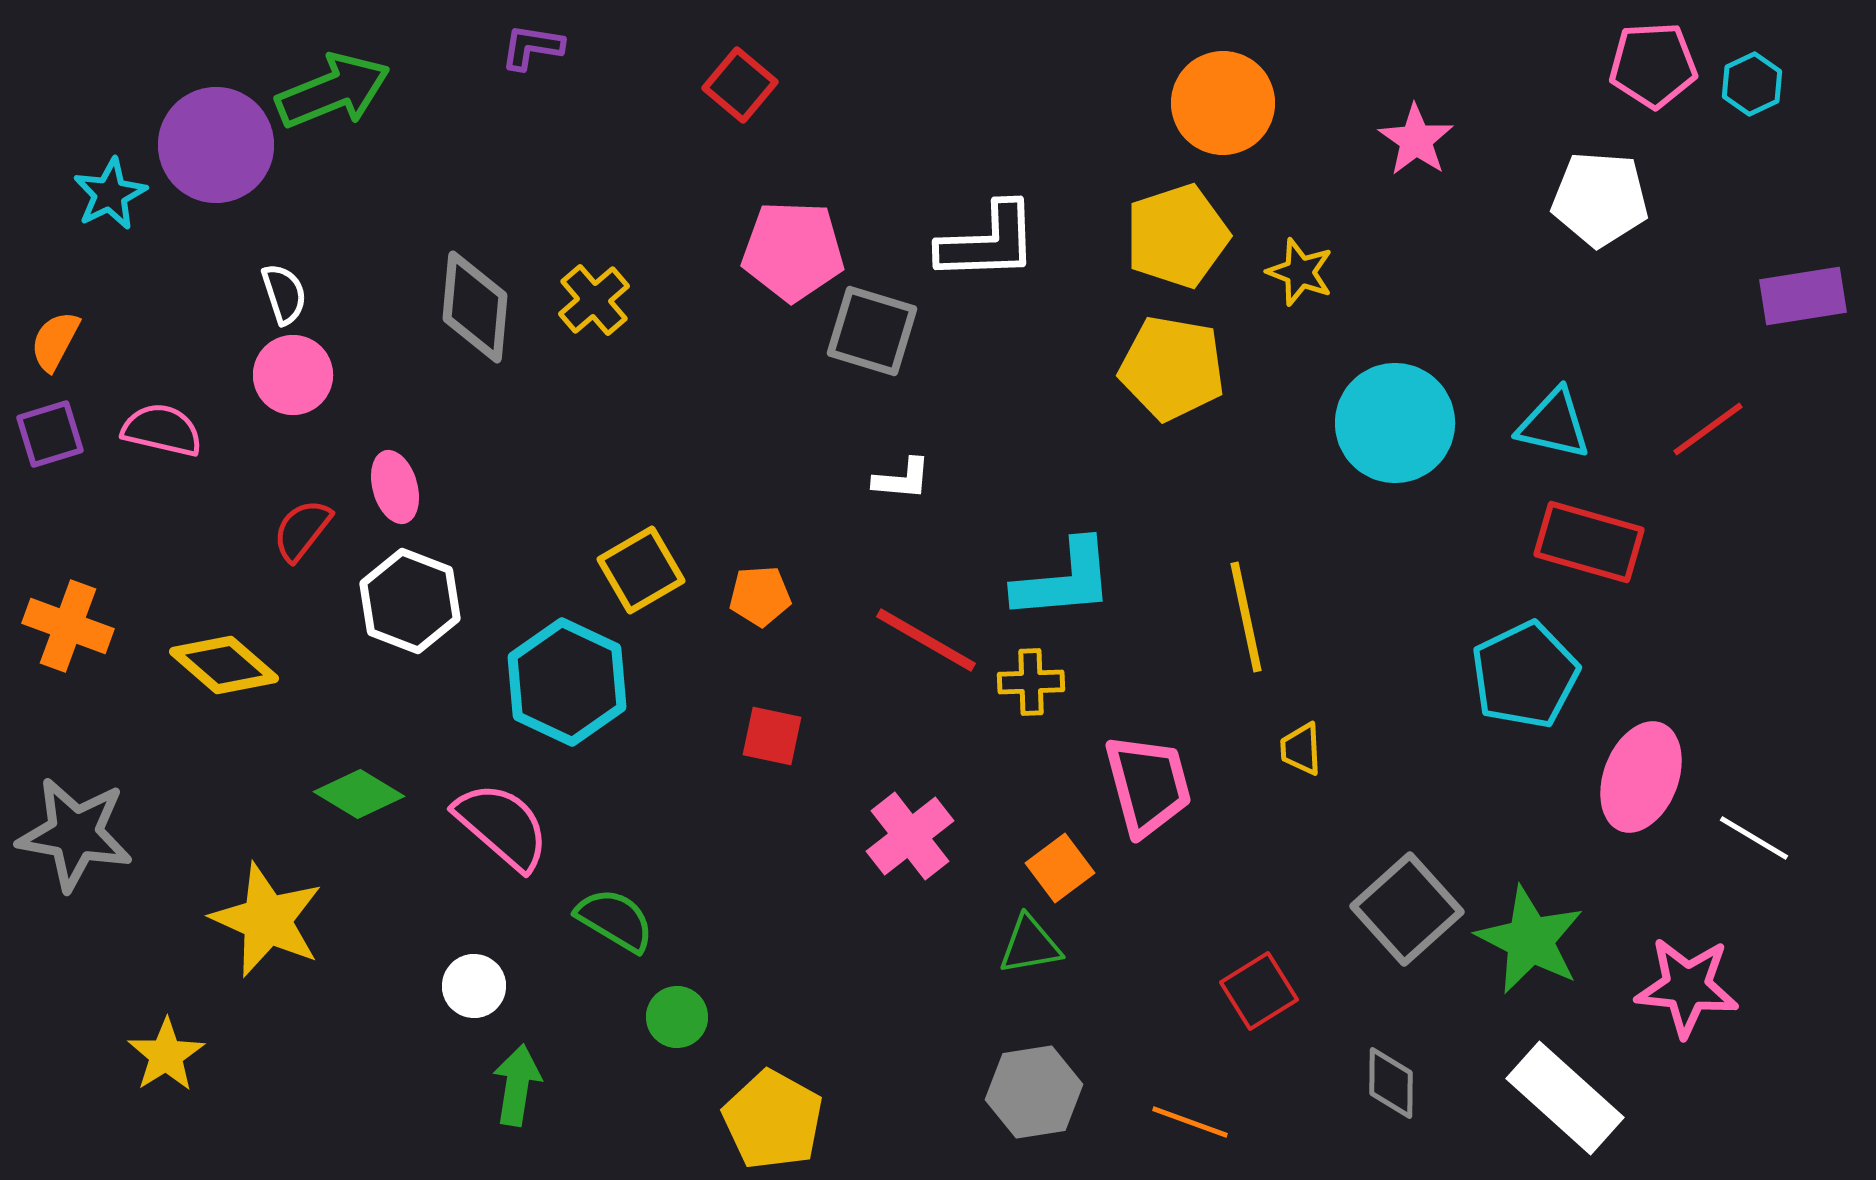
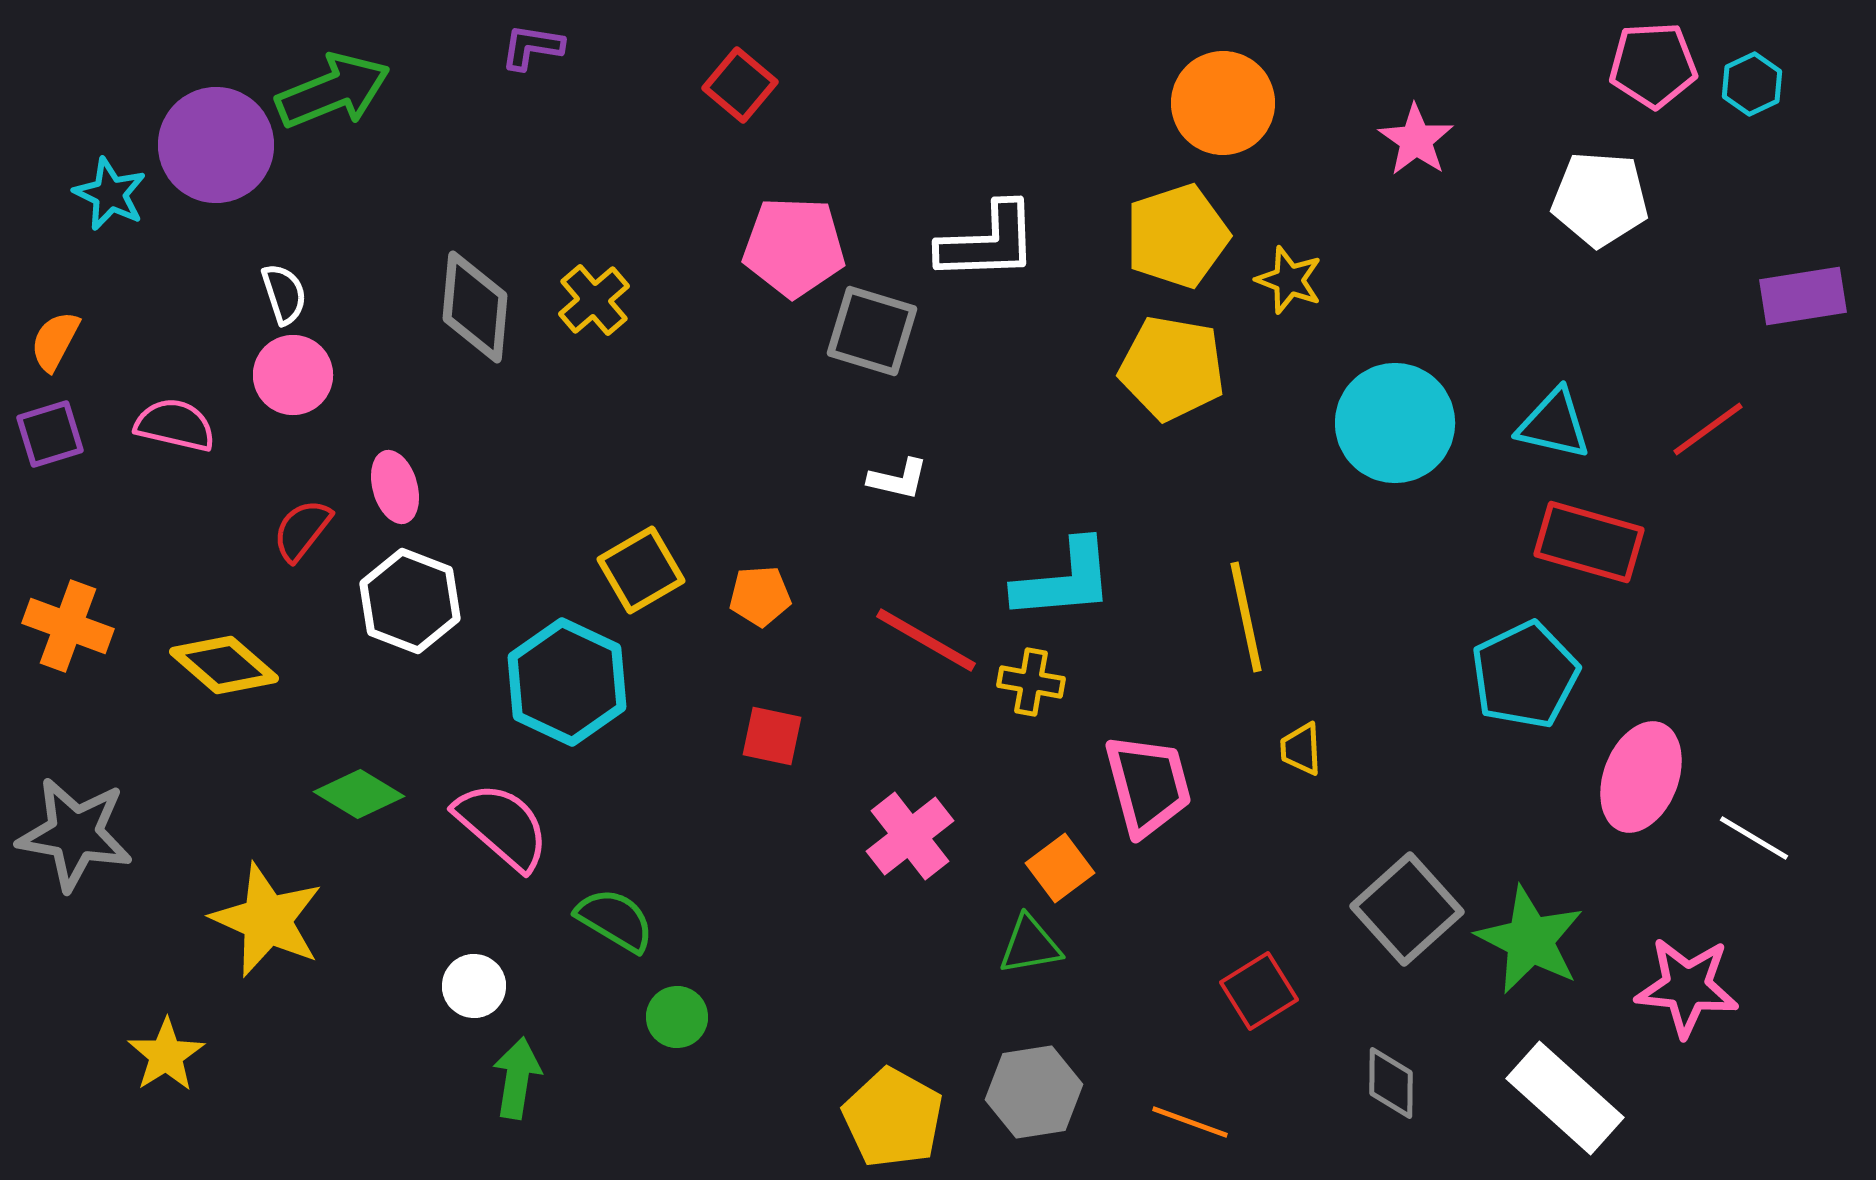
cyan star at (110, 194): rotated 20 degrees counterclockwise
pink pentagon at (793, 251): moved 1 px right, 4 px up
yellow star at (1300, 272): moved 11 px left, 8 px down
pink semicircle at (162, 430): moved 13 px right, 5 px up
white L-shape at (902, 479): moved 4 px left; rotated 8 degrees clockwise
yellow cross at (1031, 682): rotated 12 degrees clockwise
green arrow at (517, 1085): moved 7 px up
yellow pentagon at (773, 1120): moved 120 px right, 2 px up
